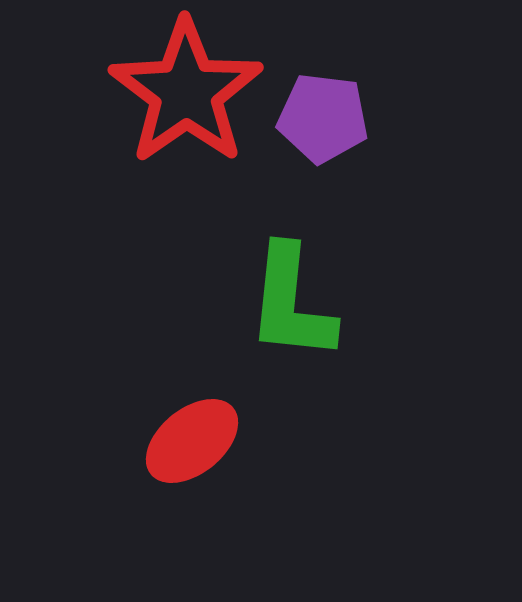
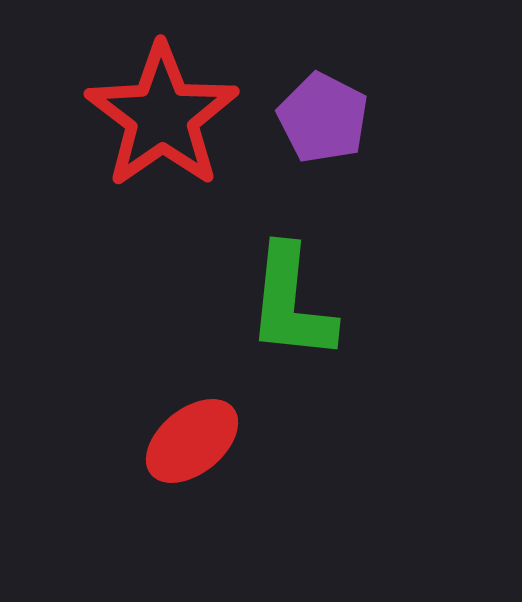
red star: moved 24 px left, 24 px down
purple pentagon: rotated 20 degrees clockwise
